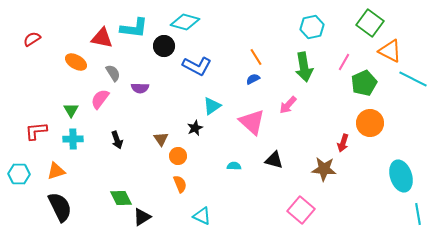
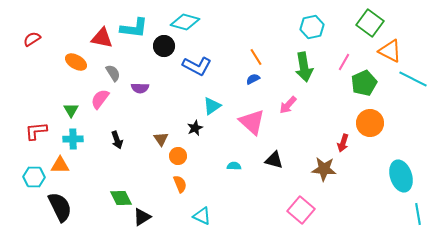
orange triangle at (56, 171): moved 4 px right, 6 px up; rotated 18 degrees clockwise
cyan hexagon at (19, 174): moved 15 px right, 3 px down
